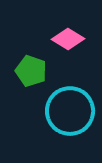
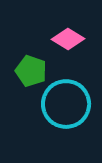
cyan circle: moved 4 px left, 7 px up
